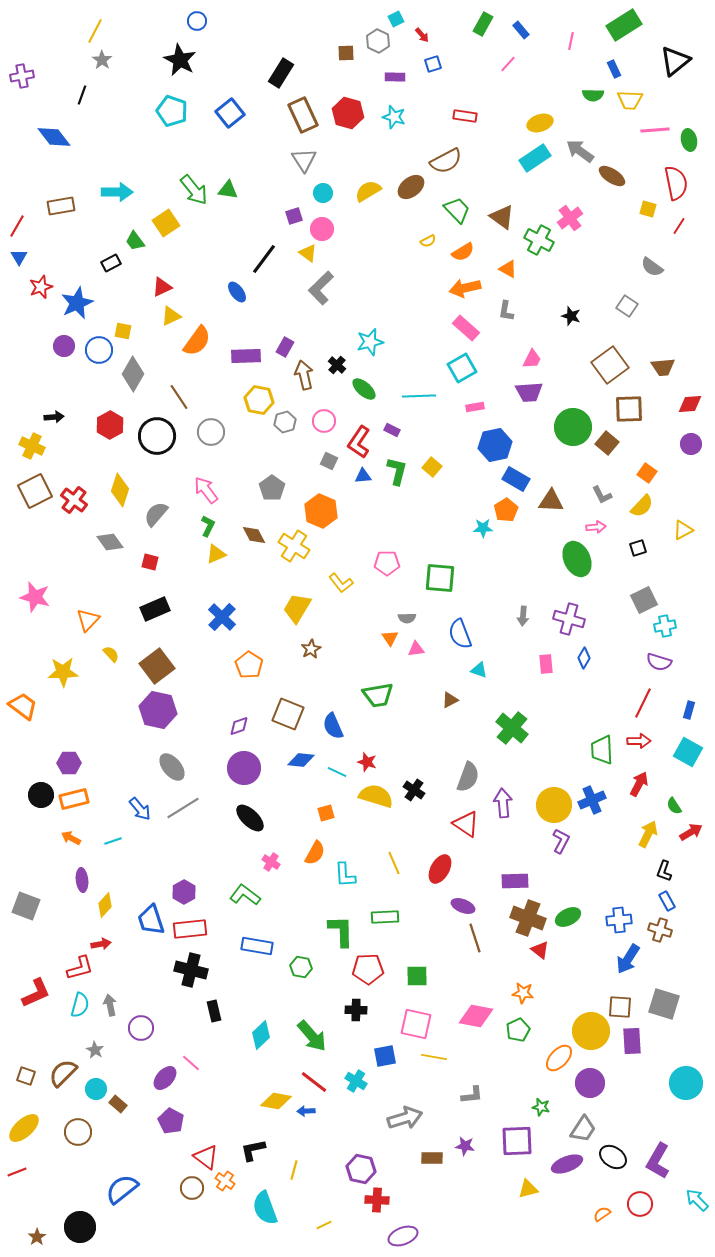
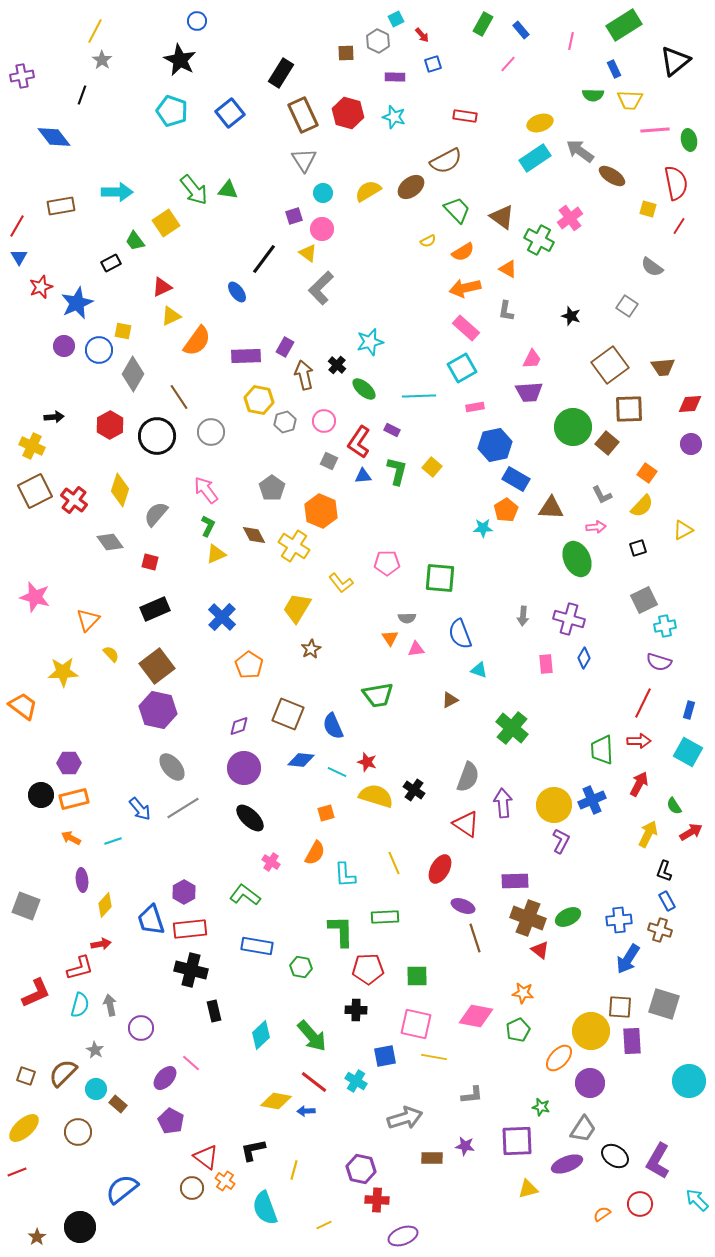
brown triangle at (551, 501): moved 7 px down
cyan circle at (686, 1083): moved 3 px right, 2 px up
black ellipse at (613, 1157): moved 2 px right, 1 px up
